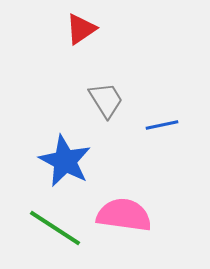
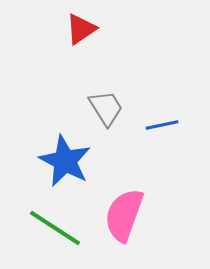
gray trapezoid: moved 8 px down
pink semicircle: rotated 78 degrees counterclockwise
